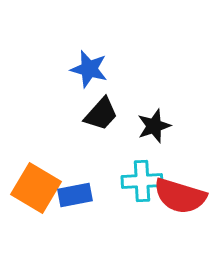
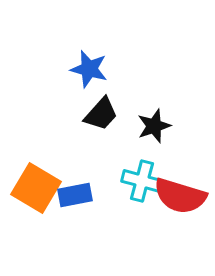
cyan cross: rotated 18 degrees clockwise
